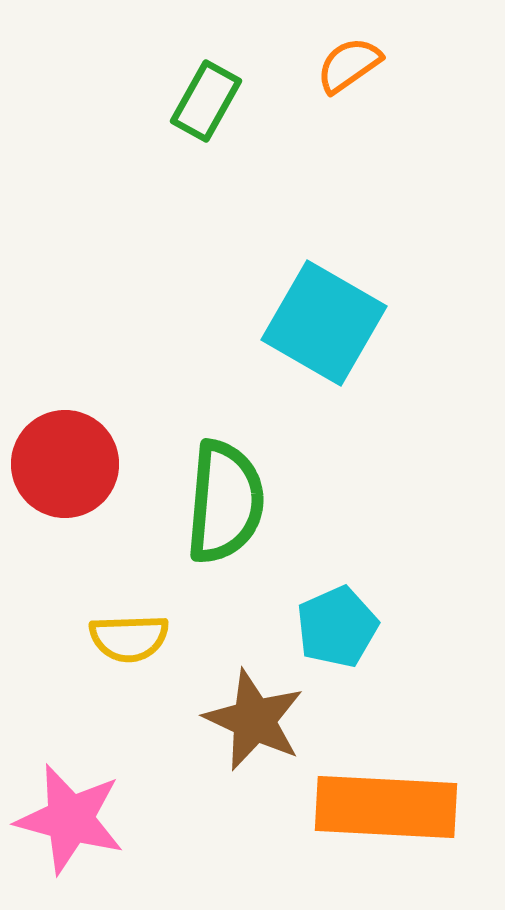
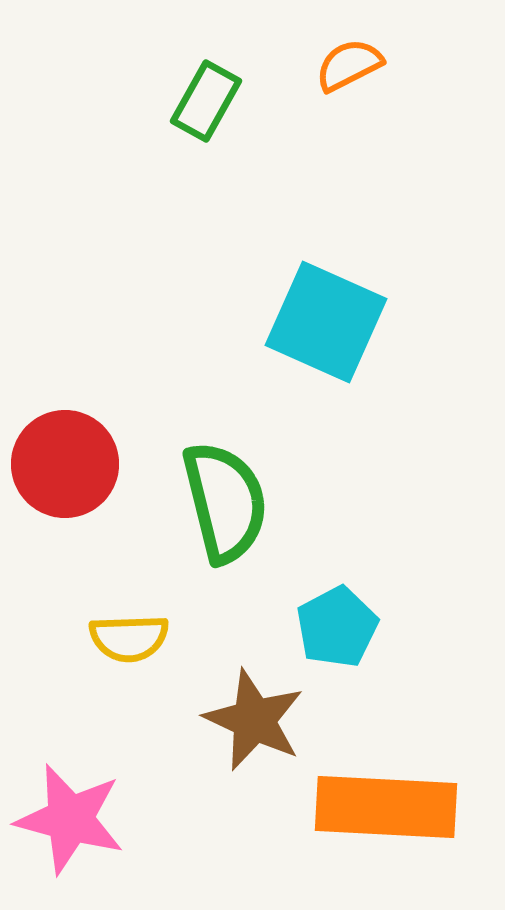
orange semicircle: rotated 8 degrees clockwise
cyan square: moved 2 px right, 1 px up; rotated 6 degrees counterclockwise
green semicircle: rotated 19 degrees counterclockwise
cyan pentagon: rotated 4 degrees counterclockwise
